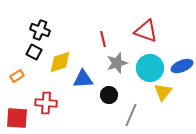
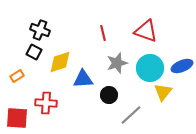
red line: moved 6 px up
gray line: rotated 25 degrees clockwise
